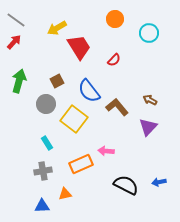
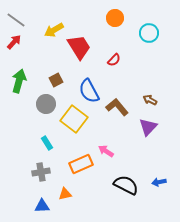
orange circle: moved 1 px up
yellow arrow: moved 3 px left, 2 px down
brown square: moved 1 px left, 1 px up
blue semicircle: rotated 10 degrees clockwise
pink arrow: rotated 28 degrees clockwise
gray cross: moved 2 px left, 1 px down
